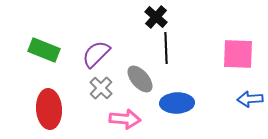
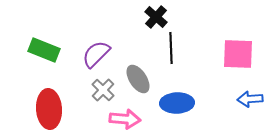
black line: moved 5 px right
gray ellipse: moved 2 px left; rotated 8 degrees clockwise
gray cross: moved 2 px right, 2 px down
